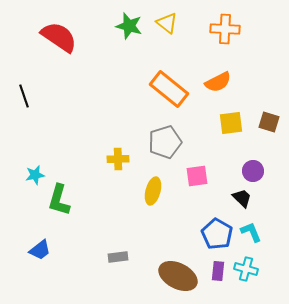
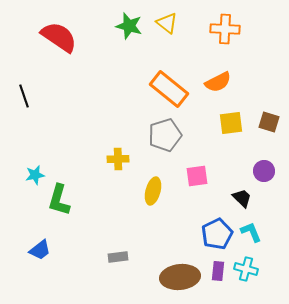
gray pentagon: moved 7 px up
purple circle: moved 11 px right
blue pentagon: rotated 16 degrees clockwise
brown ellipse: moved 2 px right, 1 px down; rotated 33 degrees counterclockwise
